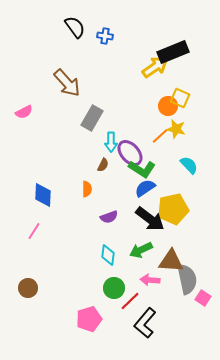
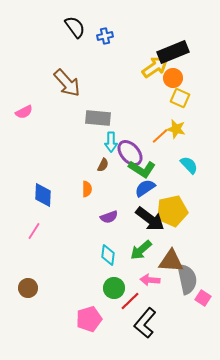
blue cross: rotated 21 degrees counterclockwise
orange circle: moved 5 px right, 28 px up
gray rectangle: moved 6 px right; rotated 65 degrees clockwise
yellow pentagon: moved 1 px left, 2 px down
green arrow: rotated 15 degrees counterclockwise
